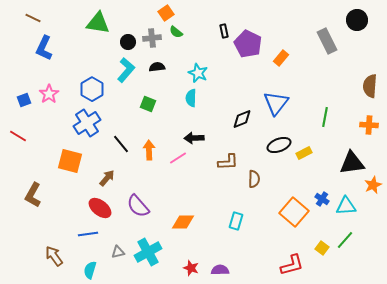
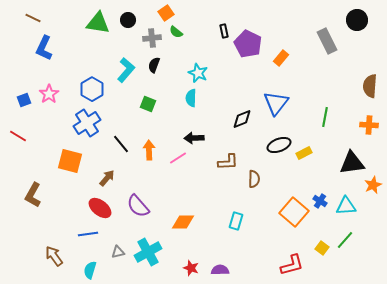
black circle at (128, 42): moved 22 px up
black semicircle at (157, 67): moved 3 px left, 2 px up; rotated 63 degrees counterclockwise
blue cross at (322, 199): moved 2 px left, 2 px down
